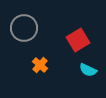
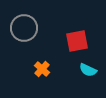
red square: moved 1 px left, 1 px down; rotated 20 degrees clockwise
orange cross: moved 2 px right, 4 px down
